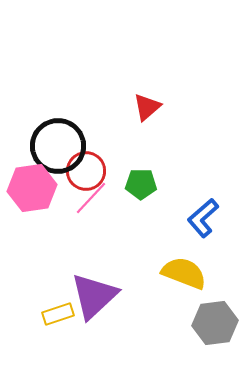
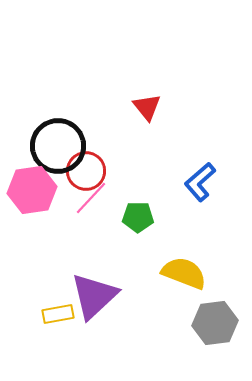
red triangle: rotated 28 degrees counterclockwise
green pentagon: moved 3 px left, 33 px down
pink hexagon: moved 2 px down
blue L-shape: moved 3 px left, 36 px up
yellow rectangle: rotated 8 degrees clockwise
